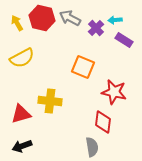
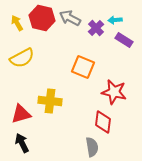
black arrow: moved 3 px up; rotated 84 degrees clockwise
